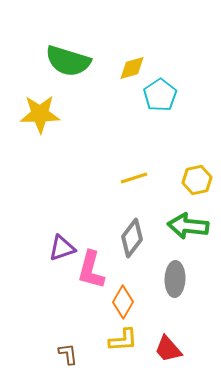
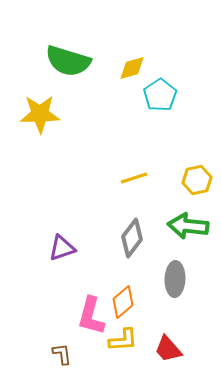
pink L-shape: moved 46 px down
orange diamond: rotated 20 degrees clockwise
brown L-shape: moved 6 px left
